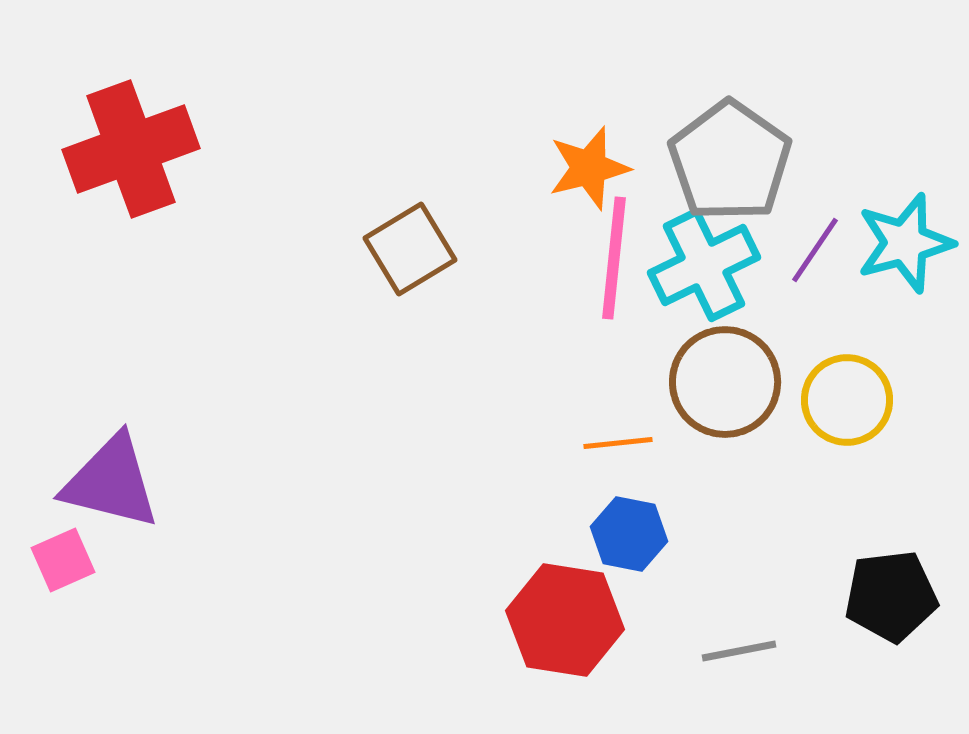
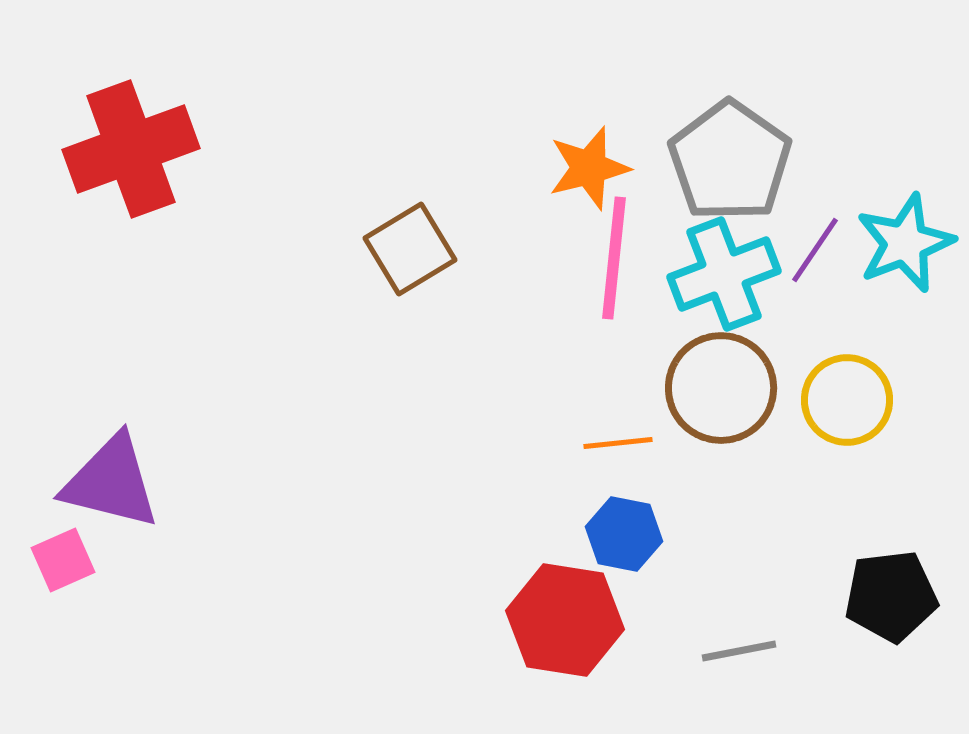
cyan star: rotated 6 degrees counterclockwise
cyan cross: moved 20 px right, 9 px down; rotated 5 degrees clockwise
brown circle: moved 4 px left, 6 px down
blue hexagon: moved 5 px left
